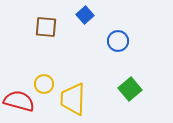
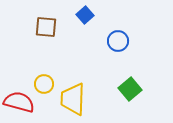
red semicircle: moved 1 px down
